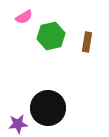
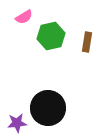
purple star: moved 1 px left, 1 px up
